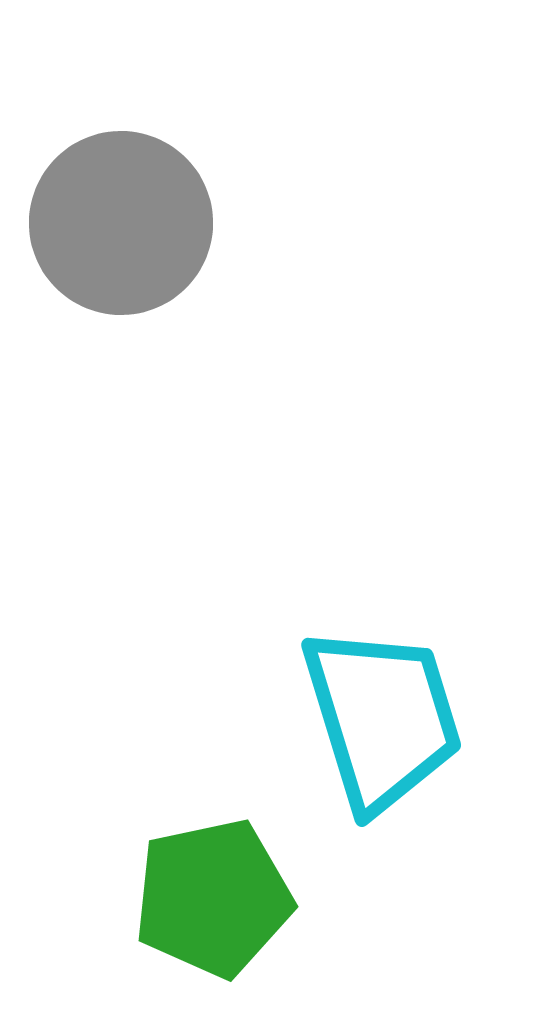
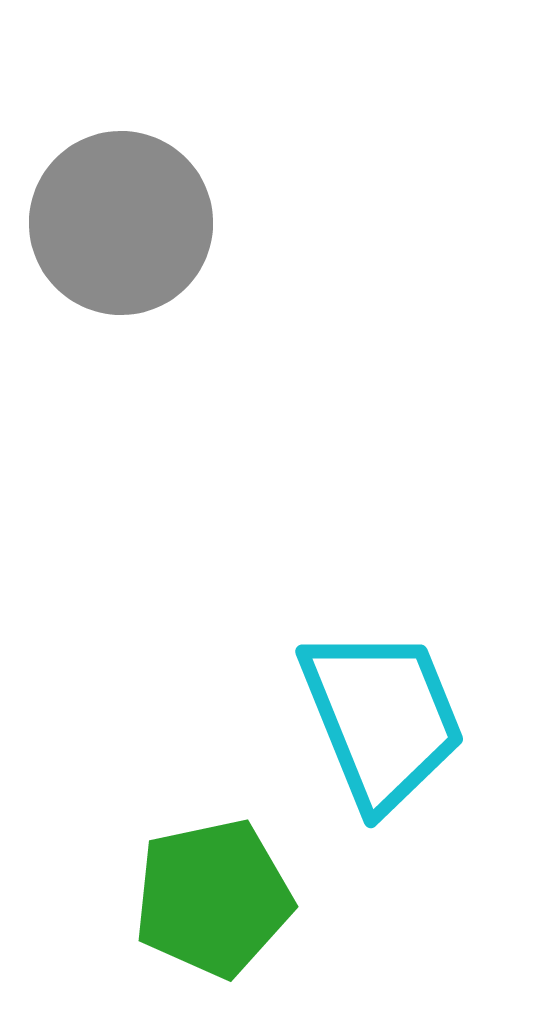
cyan trapezoid: rotated 5 degrees counterclockwise
